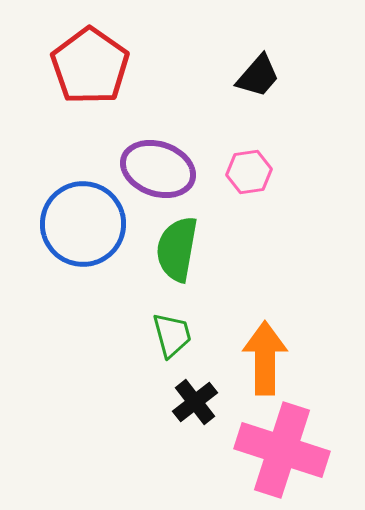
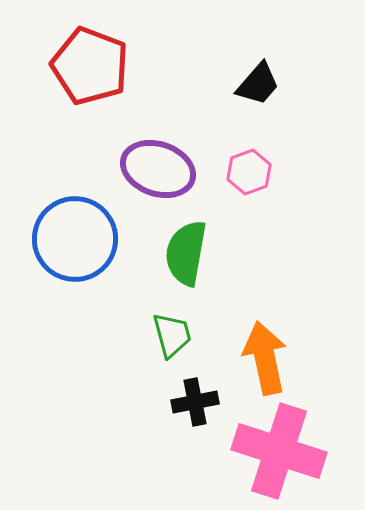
red pentagon: rotated 14 degrees counterclockwise
black trapezoid: moved 8 px down
pink hexagon: rotated 12 degrees counterclockwise
blue circle: moved 8 px left, 15 px down
green semicircle: moved 9 px right, 4 px down
orange arrow: rotated 12 degrees counterclockwise
black cross: rotated 27 degrees clockwise
pink cross: moved 3 px left, 1 px down
